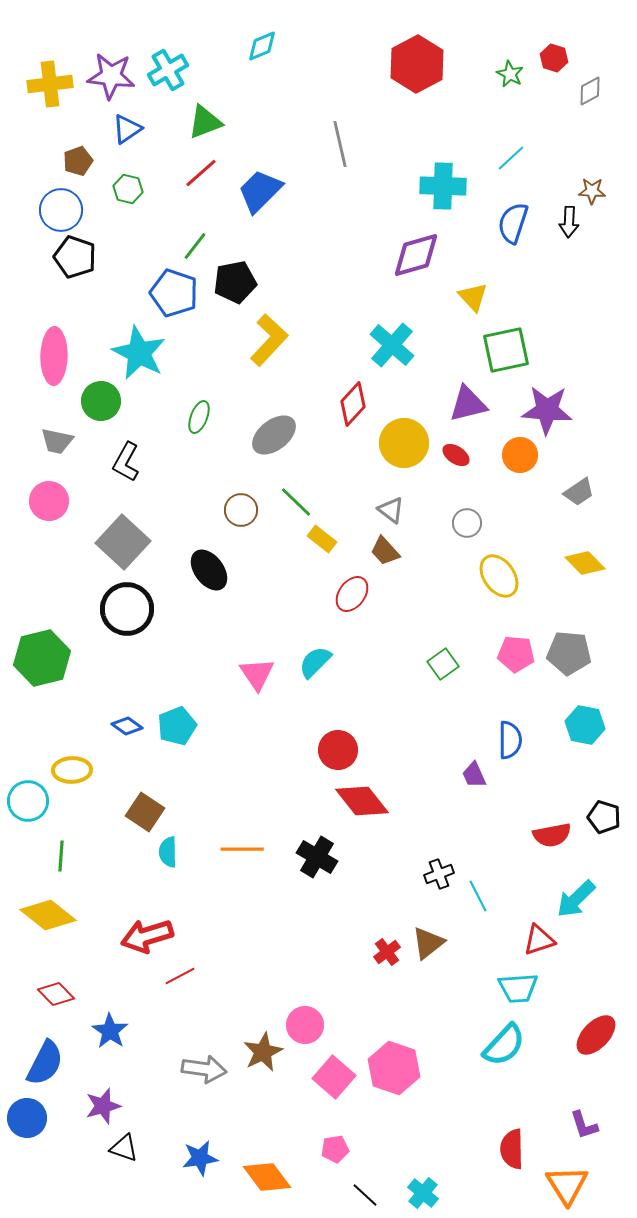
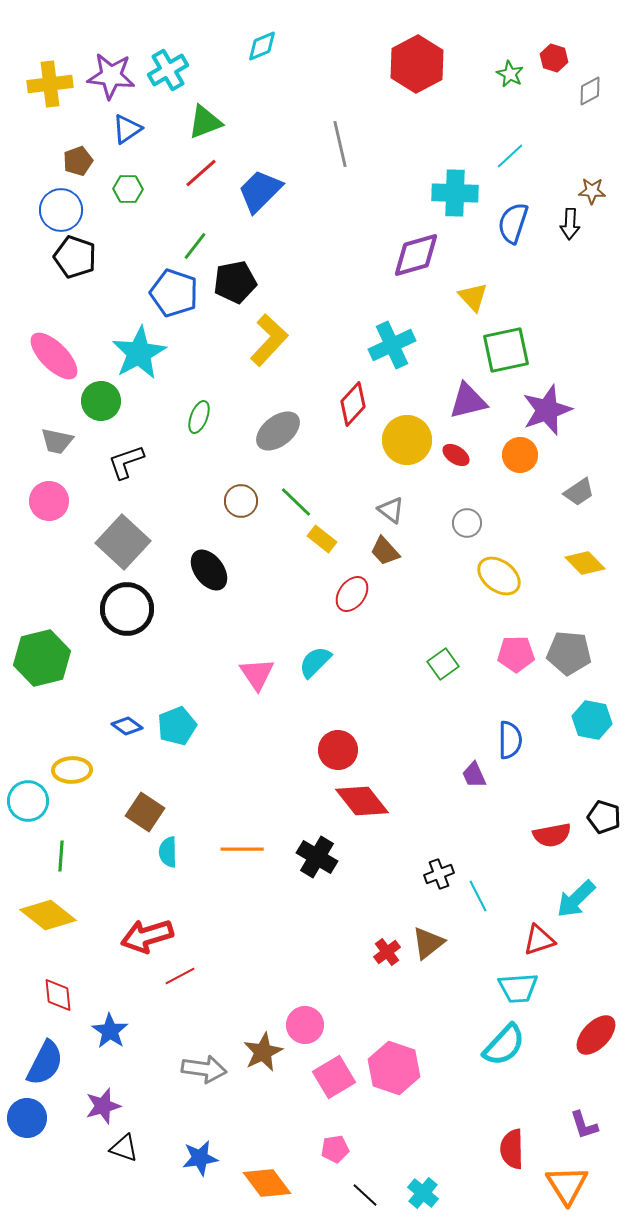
cyan line at (511, 158): moved 1 px left, 2 px up
cyan cross at (443, 186): moved 12 px right, 7 px down
green hexagon at (128, 189): rotated 12 degrees counterclockwise
black arrow at (569, 222): moved 1 px right, 2 px down
cyan cross at (392, 345): rotated 24 degrees clockwise
cyan star at (139, 353): rotated 16 degrees clockwise
pink ellipse at (54, 356): rotated 46 degrees counterclockwise
purple triangle at (468, 404): moved 3 px up
purple star at (547, 410): rotated 24 degrees counterclockwise
gray ellipse at (274, 435): moved 4 px right, 4 px up
yellow circle at (404, 443): moved 3 px right, 3 px up
black L-shape at (126, 462): rotated 42 degrees clockwise
brown circle at (241, 510): moved 9 px up
yellow ellipse at (499, 576): rotated 18 degrees counterclockwise
pink pentagon at (516, 654): rotated 6 degrees counterclockwise
cyan hexagon at (585, 725): moved 7 px right, 5 px up
red diamond at (56, 994): moved 2 px right, 1 px down; rotated 39 degrees clockwise
pink square at (334, 1077): rotated 18 degrees clockwise
orange diamond at (267, 1177): moved 6 px down
